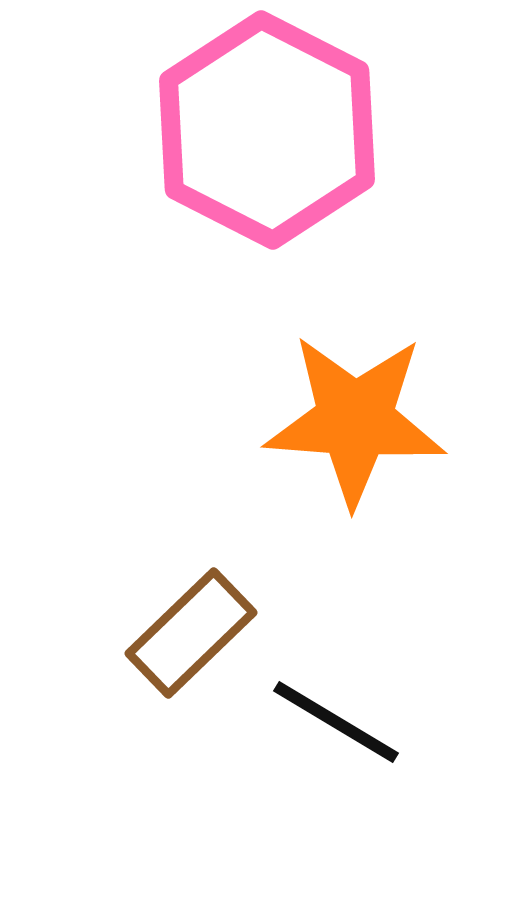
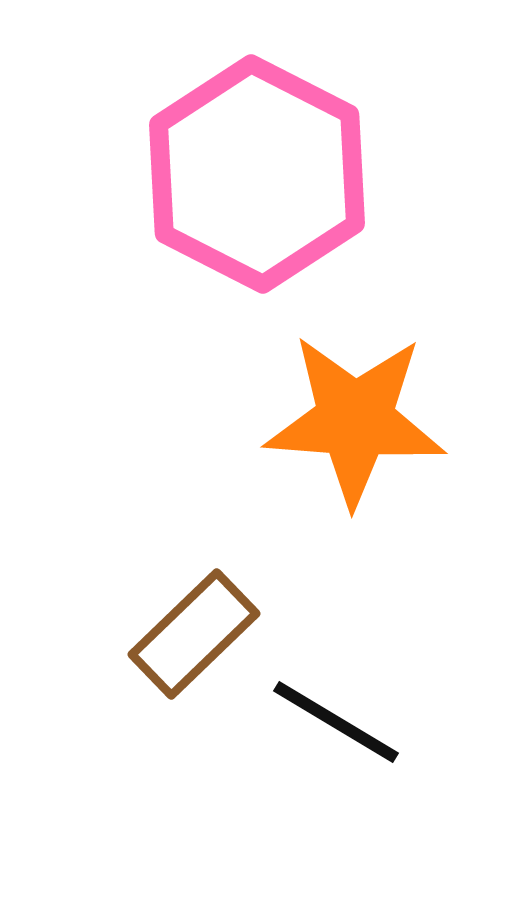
pink hexagon: moved 10 px left, 44 px down
brown rectangle: moved 3 px right, 1 px down
